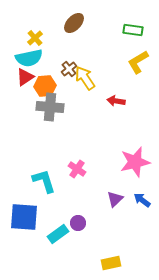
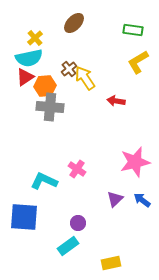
cyan L-shape: rotated 48 degrees counterclockwise
cyan rectangle: moved 10 px right, 12 px down
